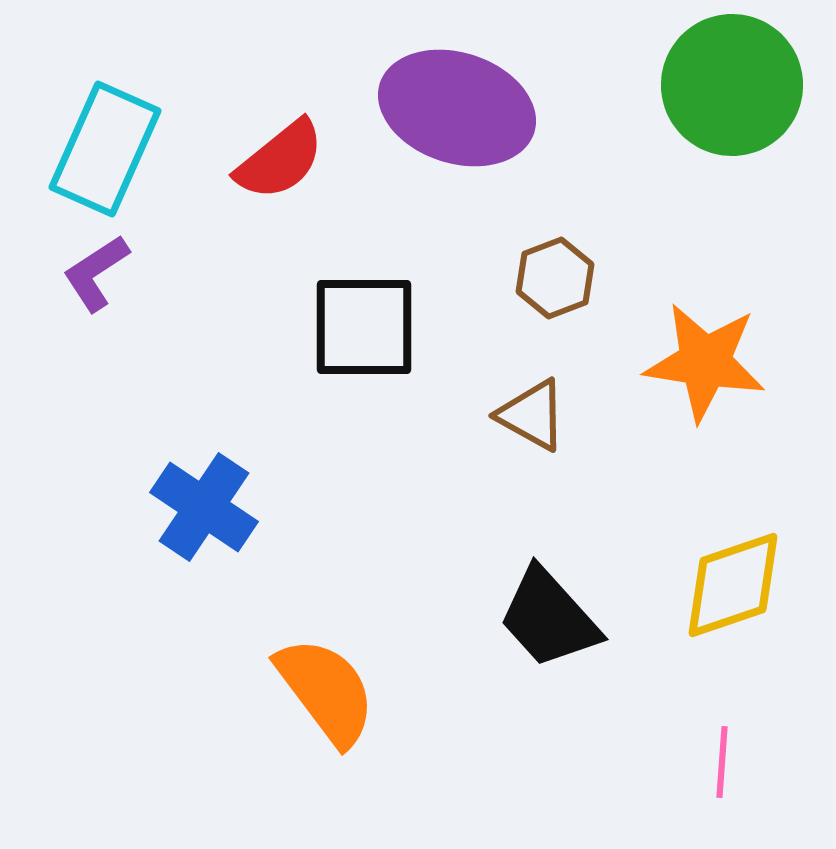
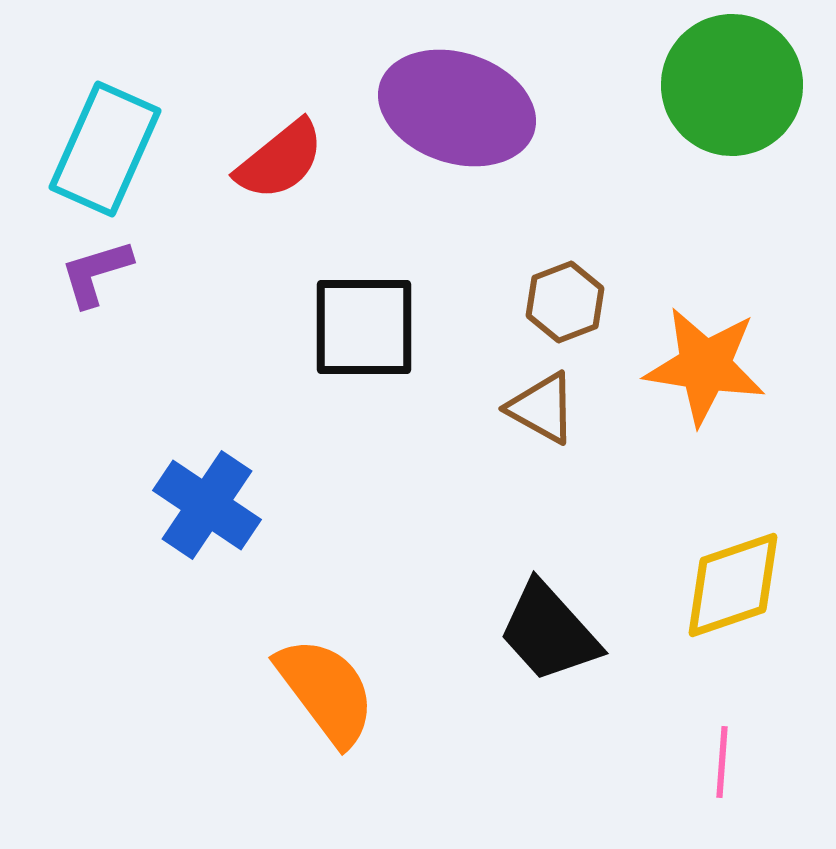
purple L-shape: rotated 16 degrees clockwise
brown hexagon: moved 10 px right, 24 px down
orange star: moved 4 px down
brown triangle: moved 10 px right, 7 px up
blue cross: moved 3 px right, 2 px up
black trapezoid: moved 14 px down
